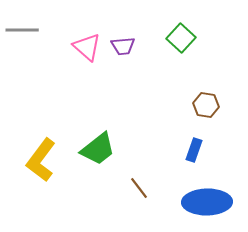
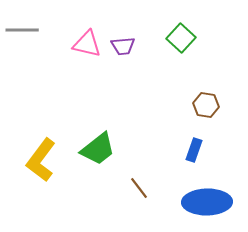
pink triangle: moved 3 px up; rotated 28 degrees counterclockwise
